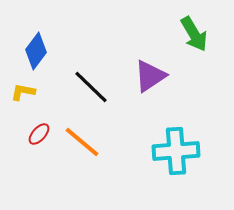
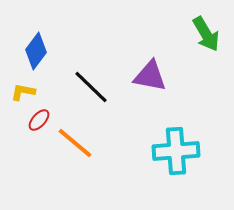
green arrow: moved 12 px right
purple triangle: rotated 45 degrees clockwise
red ellipse: moved 14 px up
orange line: moved 7 px left, 1 px down
